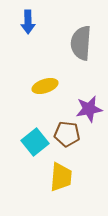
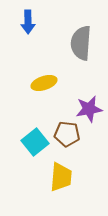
yellow ellipse: moved 1 px left, 3 px up
